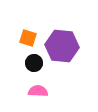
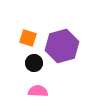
purple hexagon: rotated 20 degrees counterclockwise
